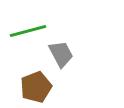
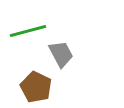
brown pentagon: rotated 24 degrees counterclockwise
